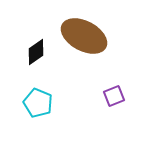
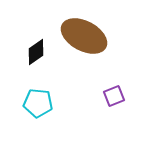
cyan pentagon: rotated 16 degrees counterclockwise
